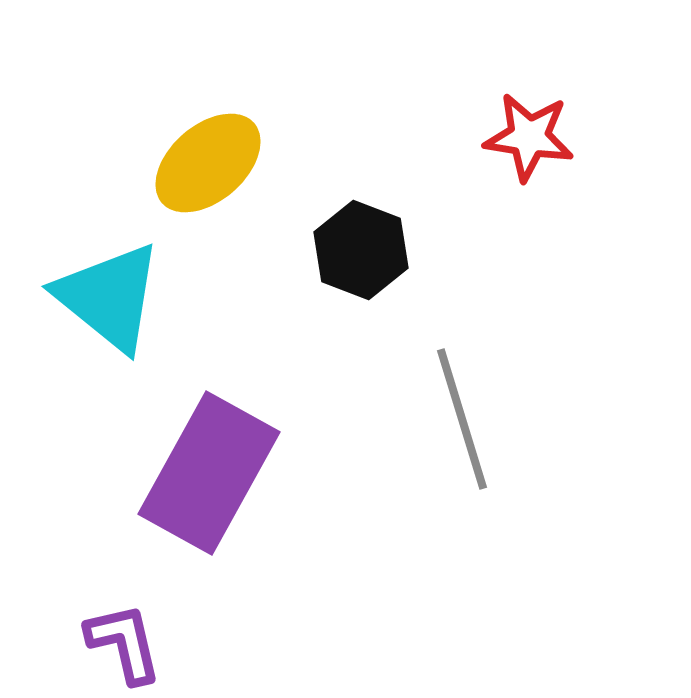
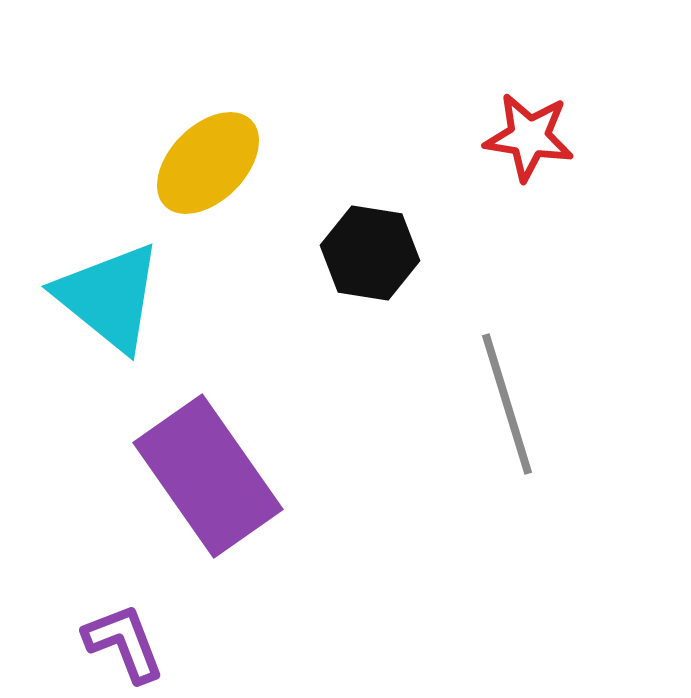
yellow ellipse: rotated 4 degrees counterclockwise
black hexagon: moved 9 px right, 3 px down; rotated 12 degrees counterclockwise
gray line: moved 45 px right, 15 px up
purple rectangle: moved 1 px left, 3 px down; rotated 64 degrees counterclockwise
purple L-shape: rotated 8 degrees counterclockwise
